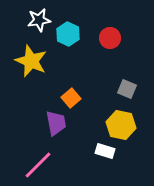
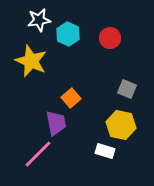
pink line: moved 11 px up
